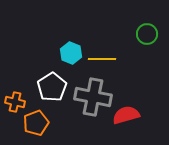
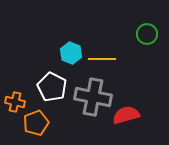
white pentagon: rotated 12 degrees counterclockwise
